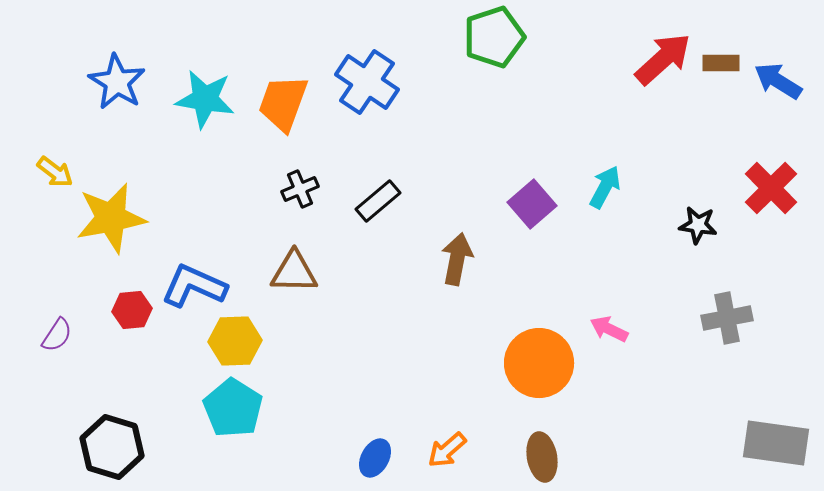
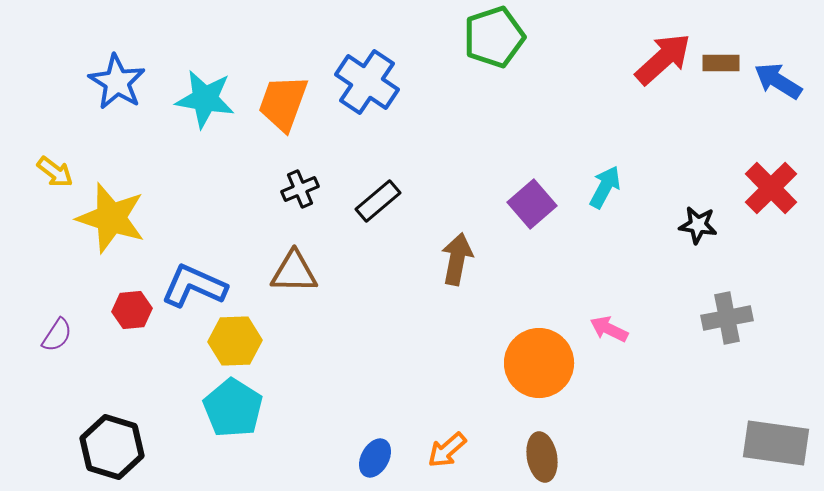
yellow star: rotated 28 degrees clockwise
